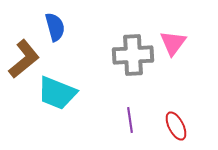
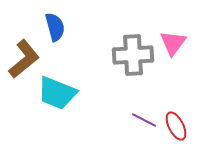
purple line: moved 14 px right; rotated 55 degrees counterclockwise
